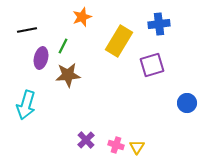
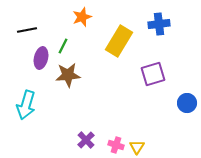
purple square: moved 1 px right, 9 px down
